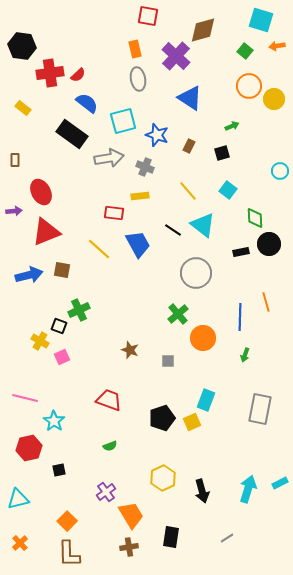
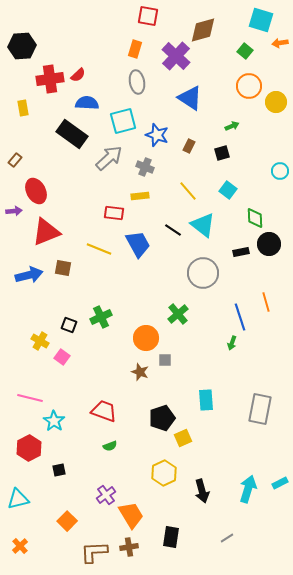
black hexagon at (22, 46): rotated 12 degrees counterclockwise
orange arrow at (277, 46): moved 3 px right, 3 px up
orange rectangle at (135, 49): rotated 30 degrees clockwise
red cross at (50, 73): moved 6 px down
gray ellipse at (138, 79): moved 1 px left, 3 px down
yellow circle at (274, 99): moved 2 px right, 3 px down
blue semicircle at (87, 103): rotated 35 degrees counterclockwise
yellow rectangle at (23, 108): rotated 42 degrees clockwise
gray arrow at (109, 158): rotated 32 degrees counterclockwise
brown rectangle at (15, 160): rotated 40 degrees clockwise
red ellipse at (41, 192): moved 5 px left, 1 px up
yellow line at (99, 249): rotated 20 degrees counterclockwise
brown square at (62, 270): moved 1 px right, 2 px up
gray circle at (196, 273): moved 7 px right
green cross at (79, 310): moved 22 px right, 7 px down
blue line at (240, 317): rotated 20 degrees counterclockwise
black square at (59, 326): moved 10 px right, 1 px up
orange circle at (203, 338): moved 57 px left
brown star at (130, 350): moved 10 px right, 22 px down
green arrow at (245, 355): moved 13 px left, 12 px up
pink square at (62, 357): rotated 28 degrees counterclockwise
gray square at (168, 361): moved 3 px left, 1 px up
pink line at (25, 398): moved 5 px right
red trapezoid at (109, 400): moved 5 px left, 11 px down
cyan rectangle at (206, 400): rotated 25 degrees counterclockwise
yellow square at (192, 422): moved 9 px left, 16 px down
red hexagon at (29, 448): rotated 15 degrees counterclockwise
yellow hexagon at (163, 478): moved 1 px right, 5 px up
purple cross at (106, 492): moved 3 px down
orange cross at (20, 543): moved 3 px down
brown L-shape at (69, 554): moved 25 px right, 2 px up; rotated 88 degrees clockwise
